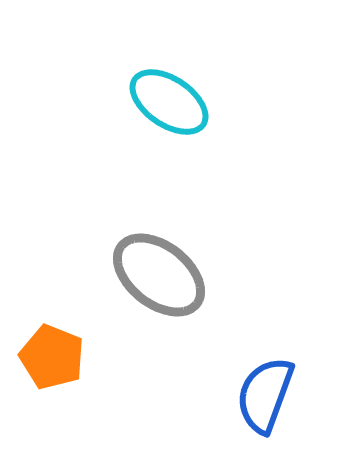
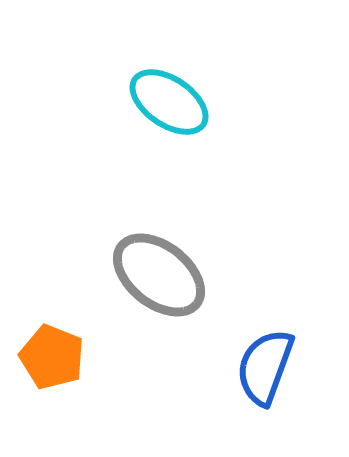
blue semicircle: moved 28 px up
